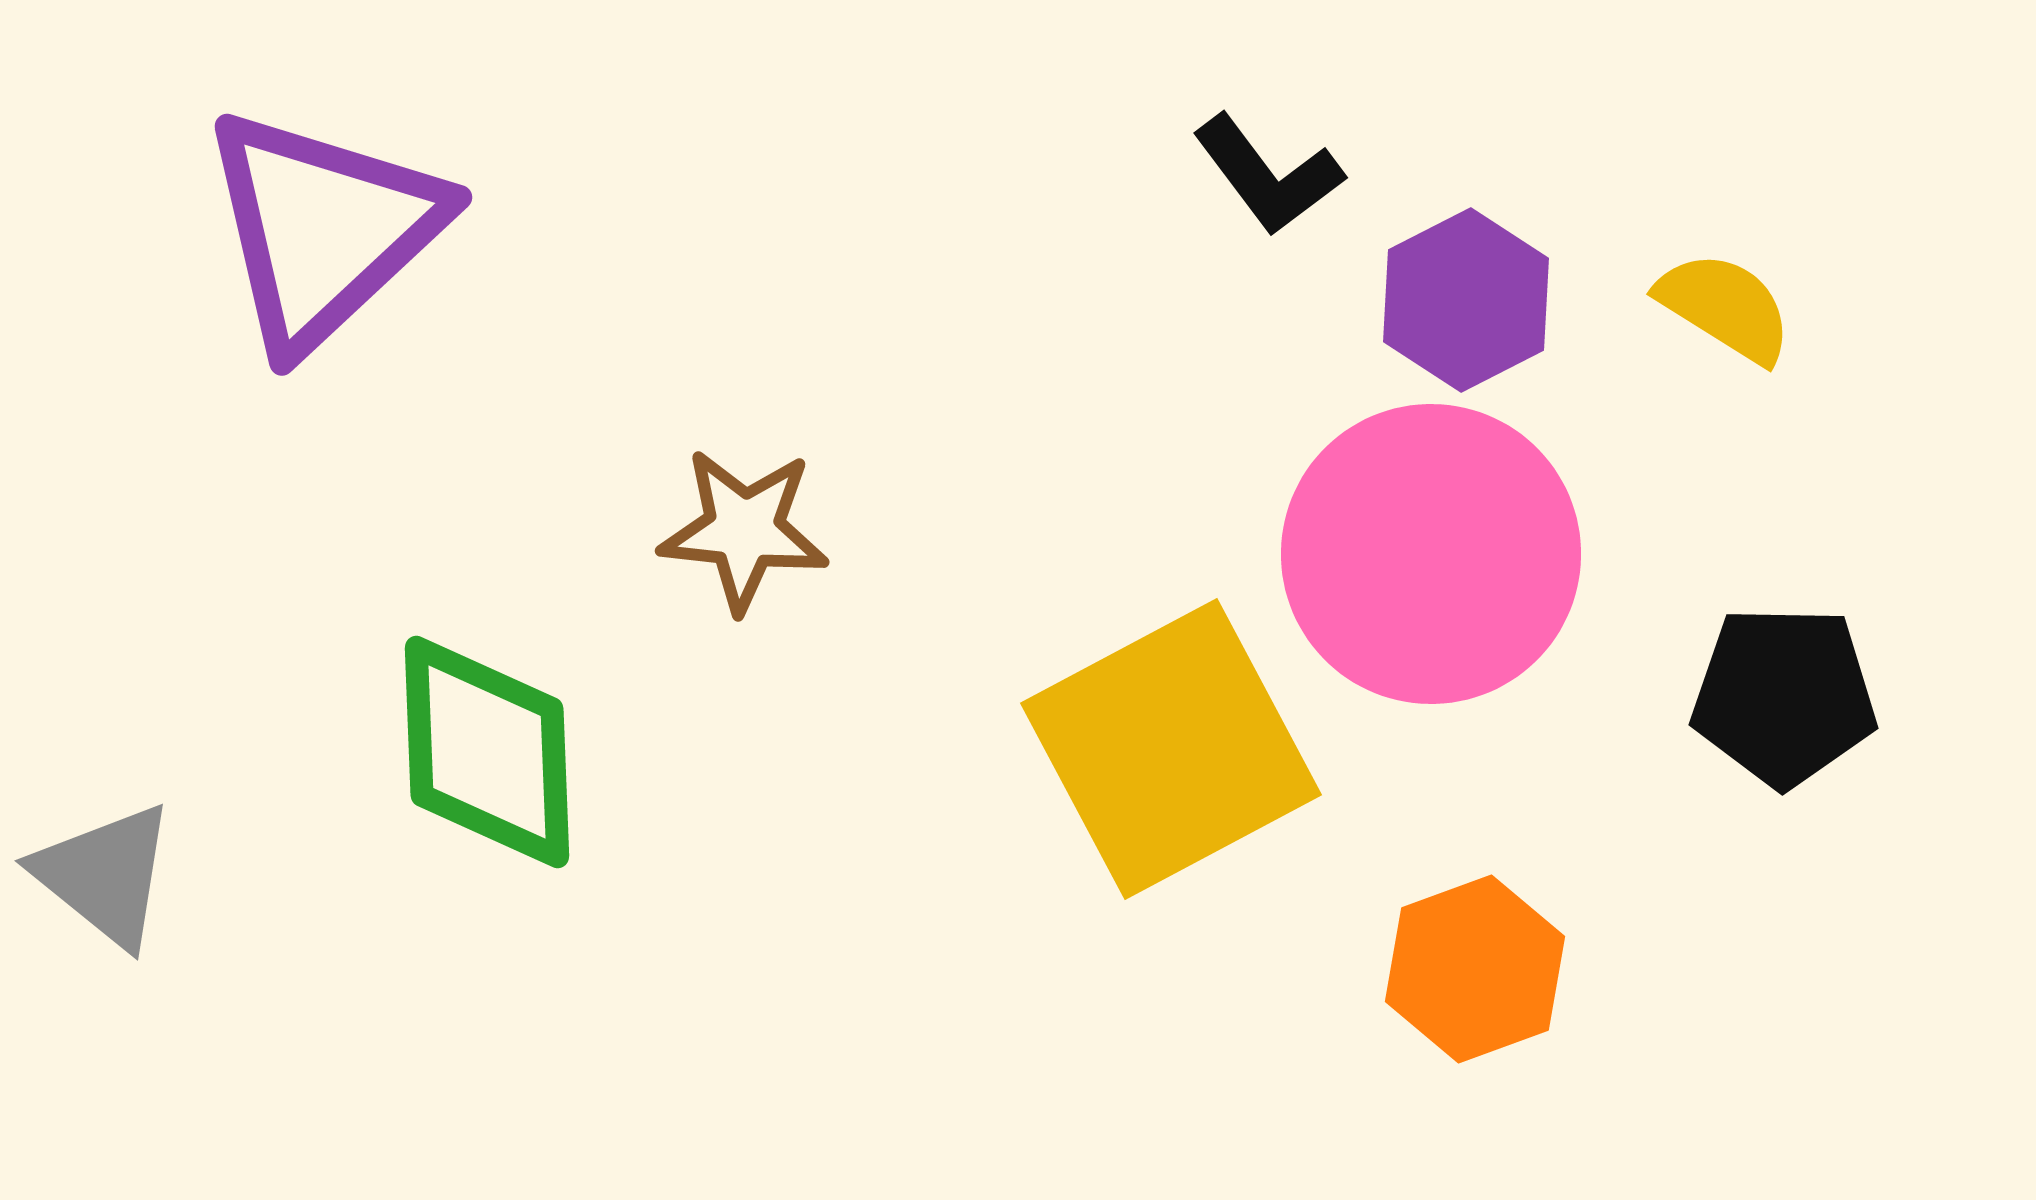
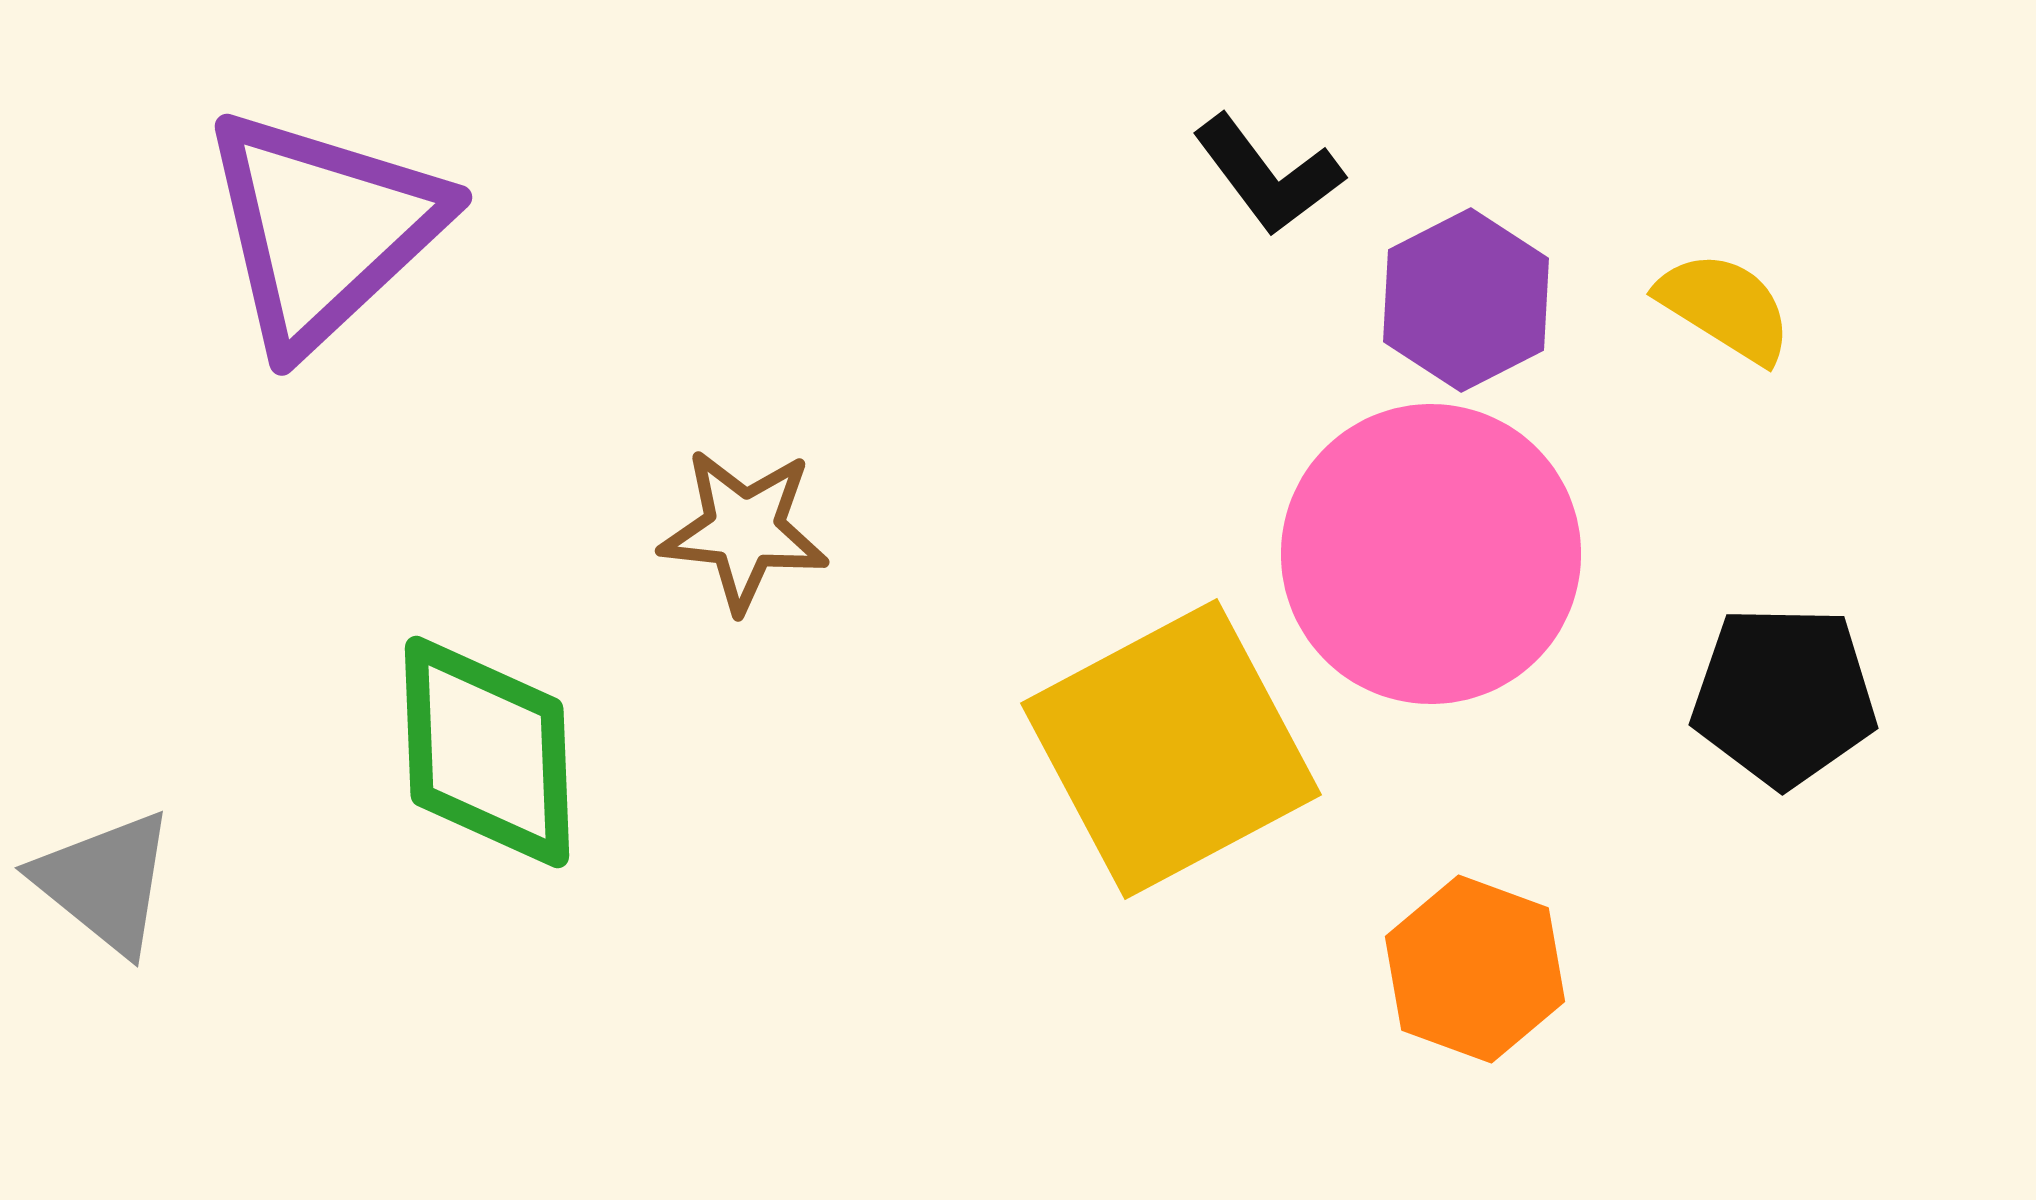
gray triangle: moved 7 px down
orange hexagon: rotated 20 degrees counterclockwise
